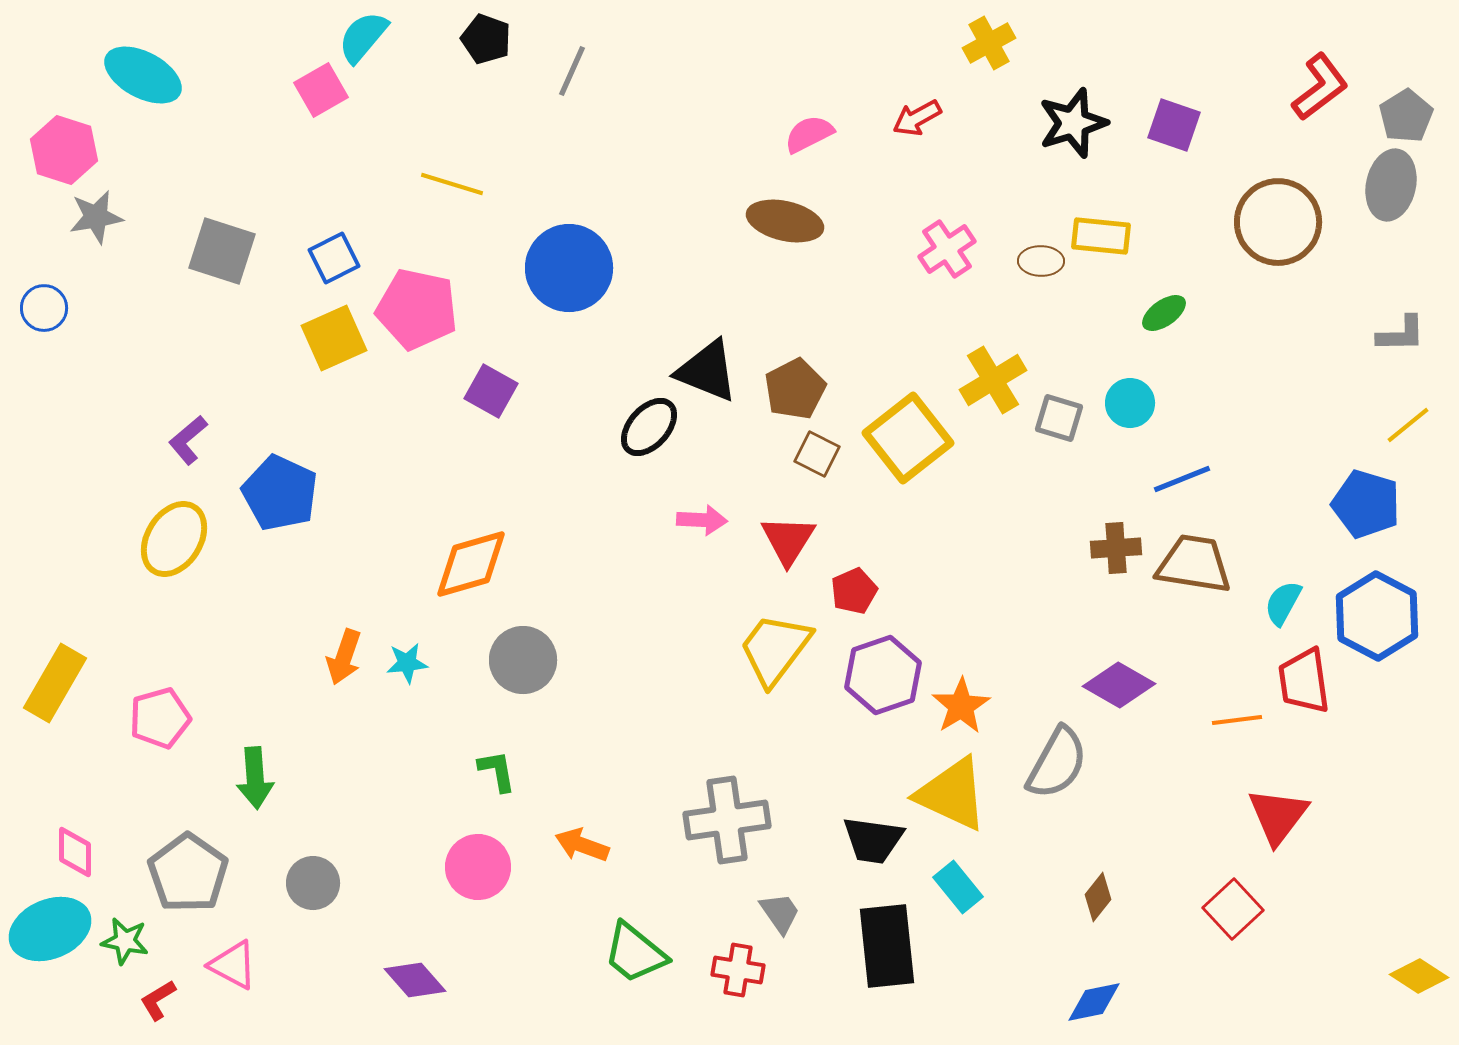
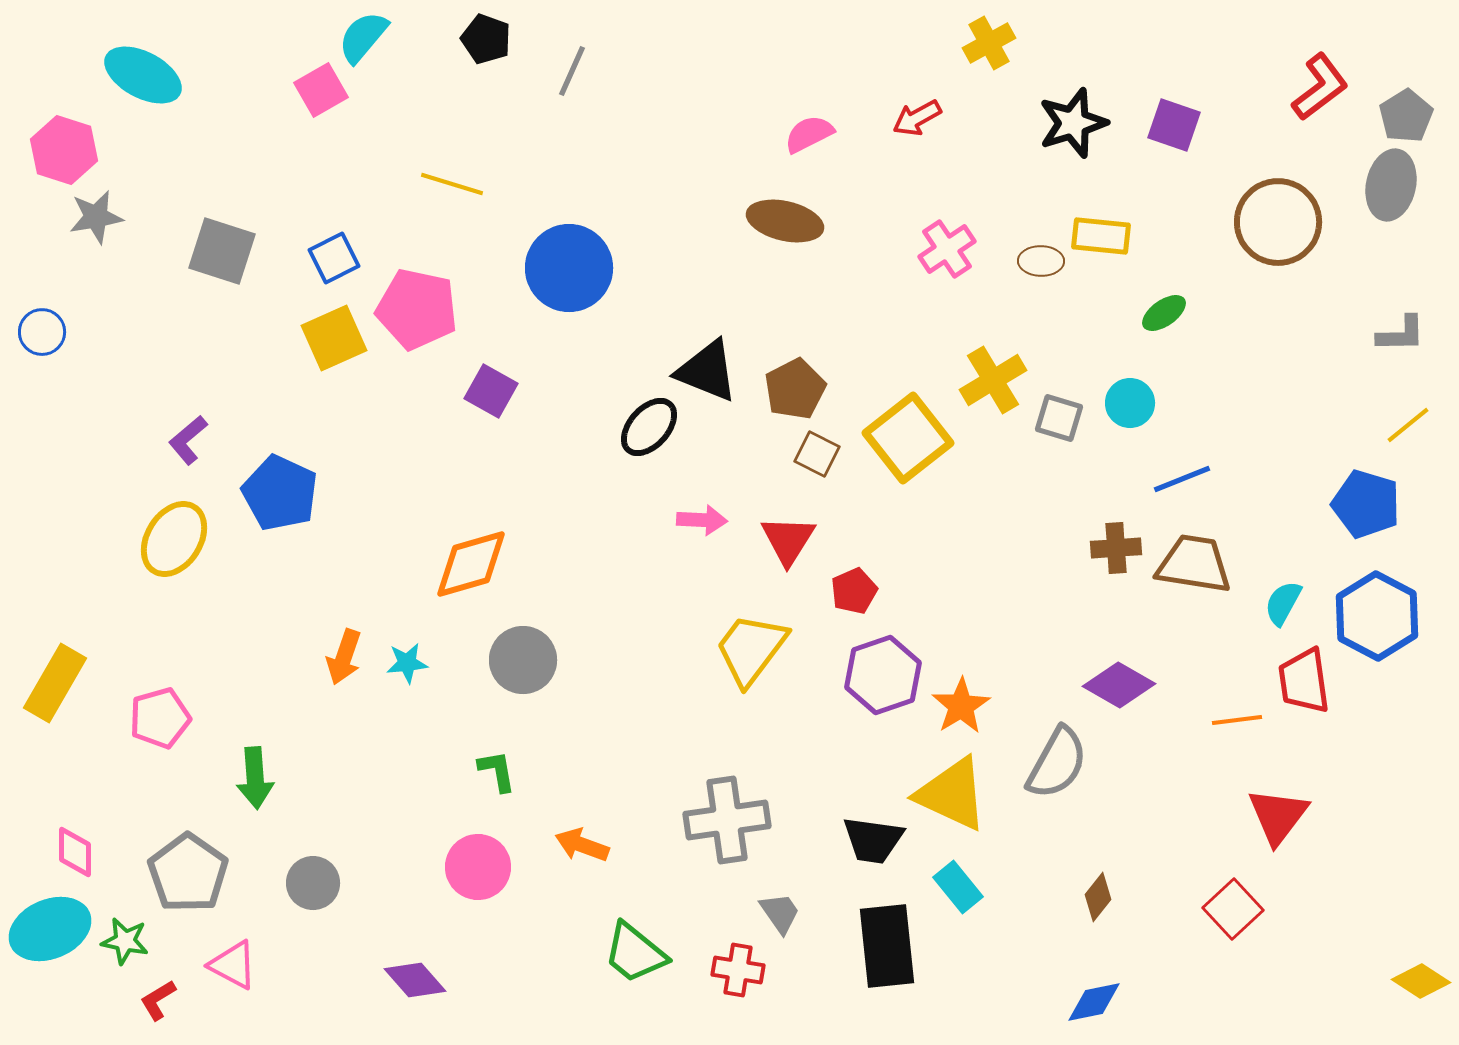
blue circle at (44, 308): moved 2 px left, 24 px down
yellow trapezoid at (775, 649): moved 24 px left
yellow diamond at (1419, 976): moved 2 px right, 5 px down
